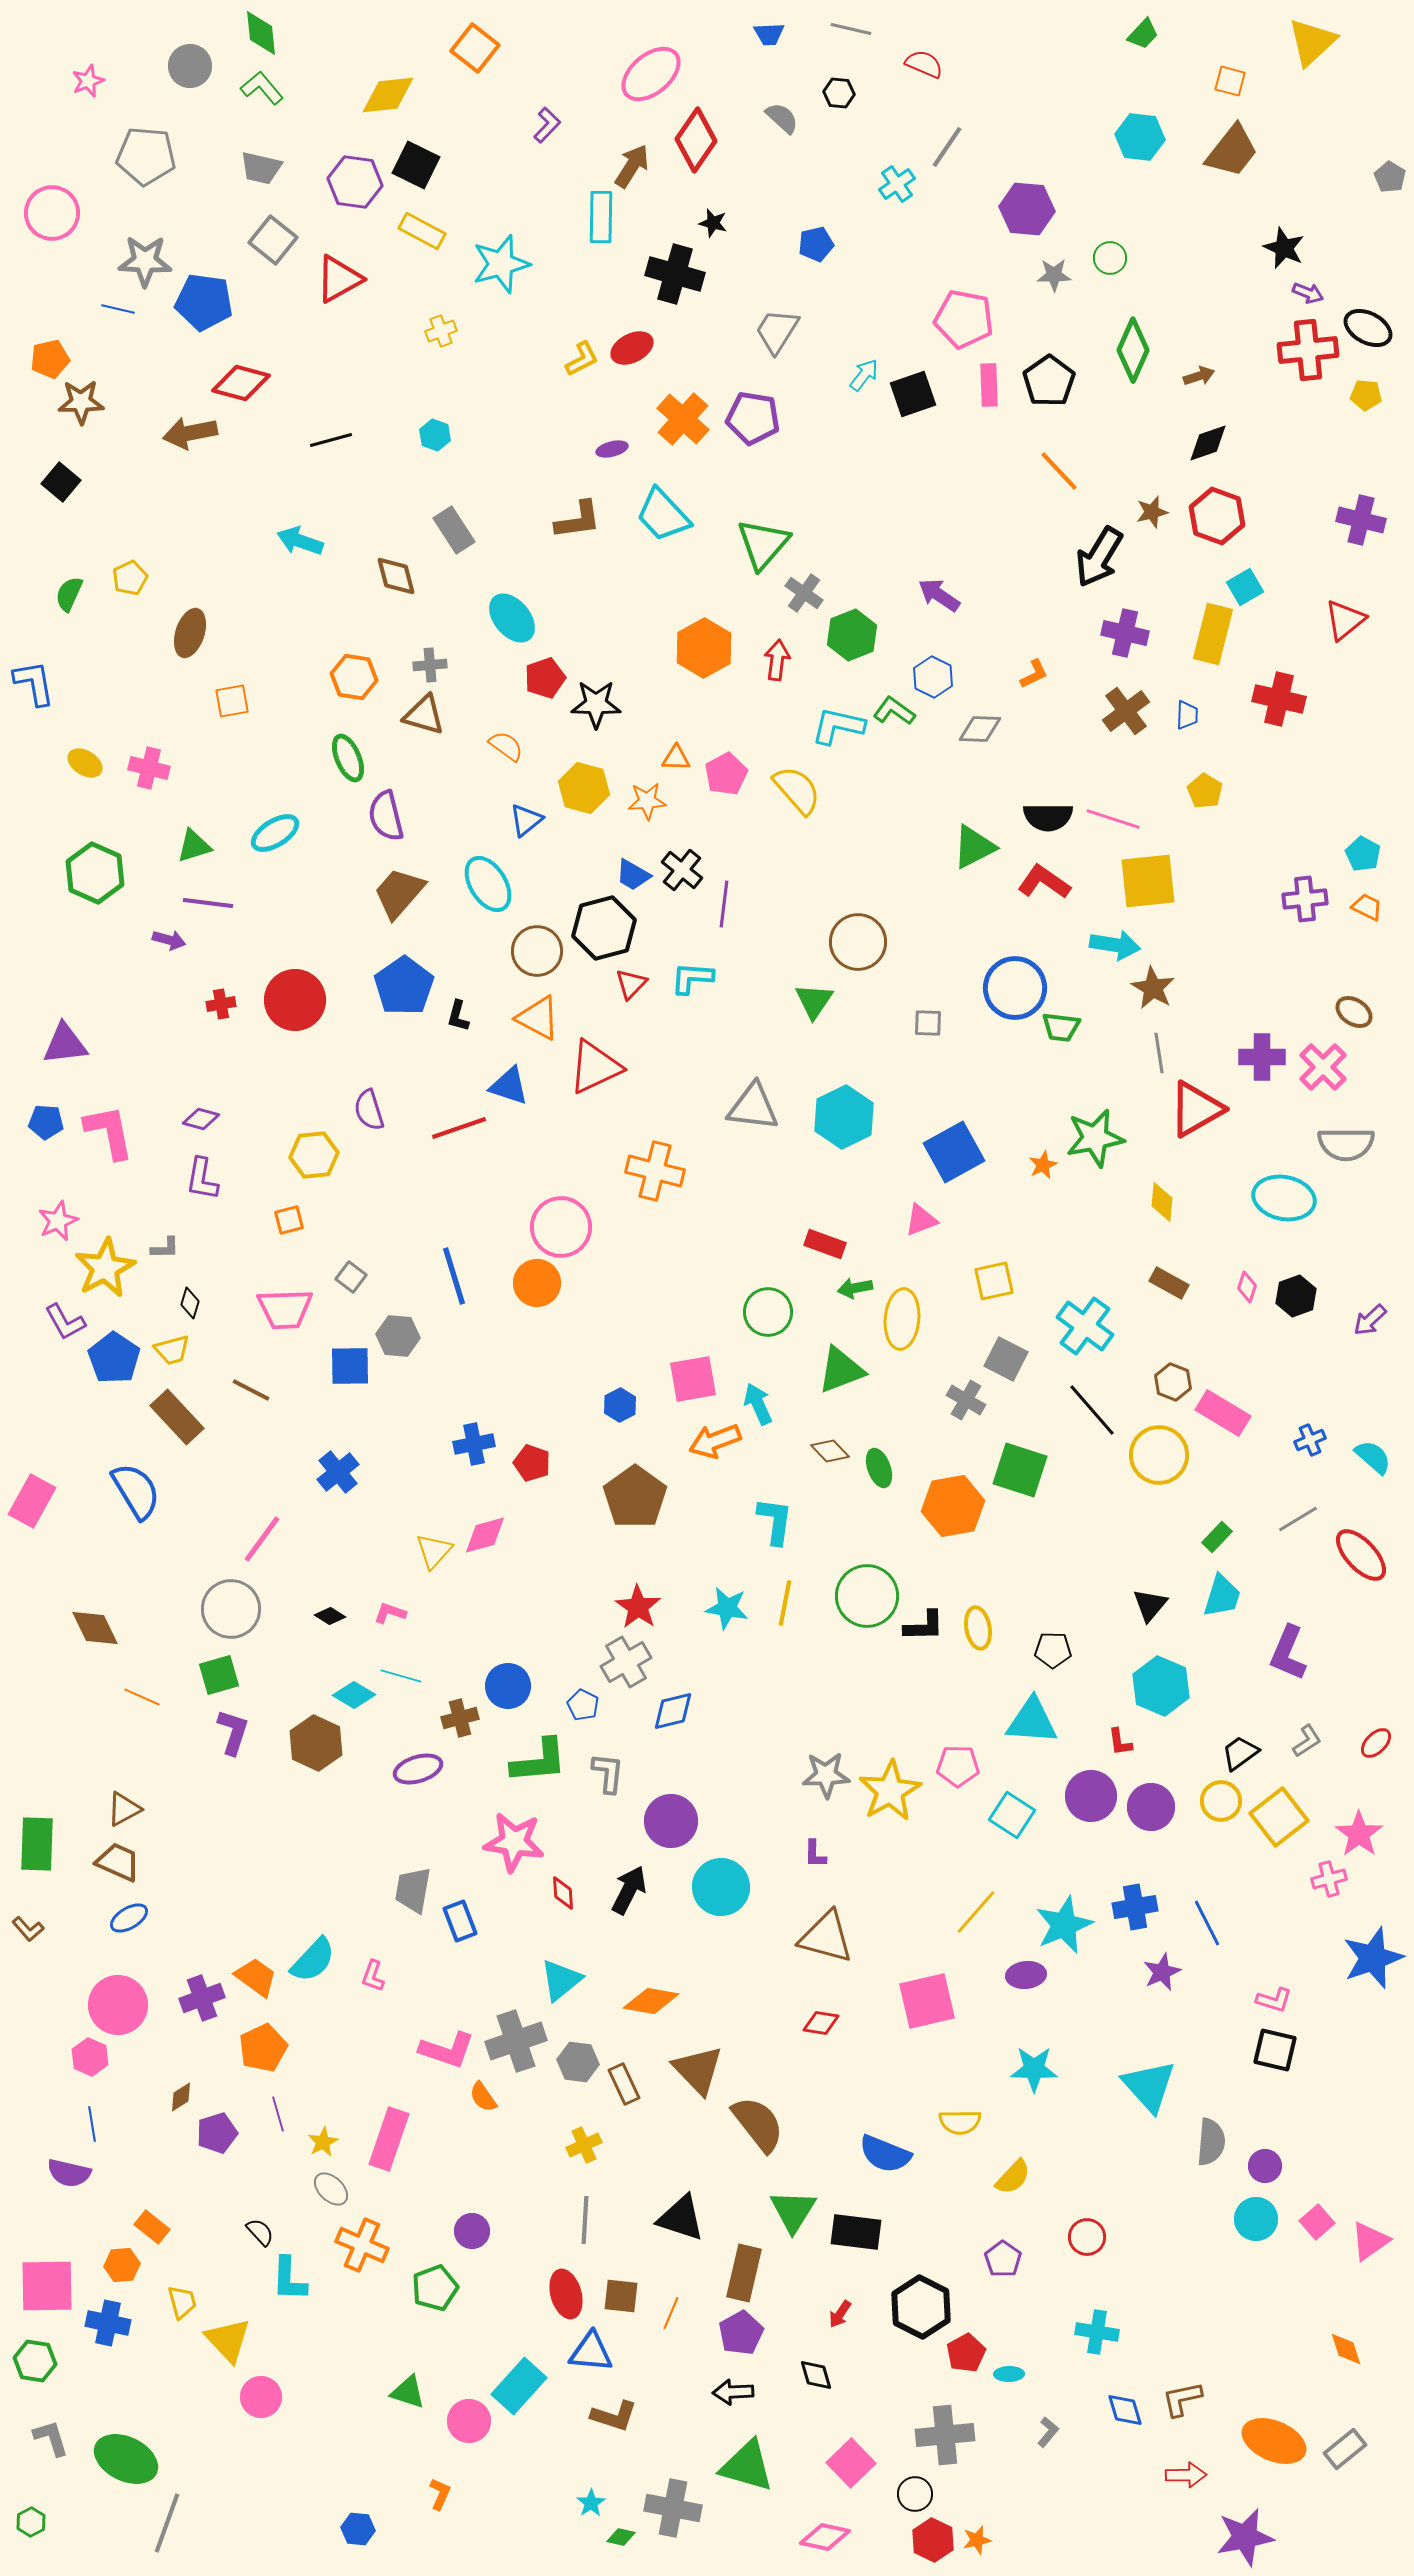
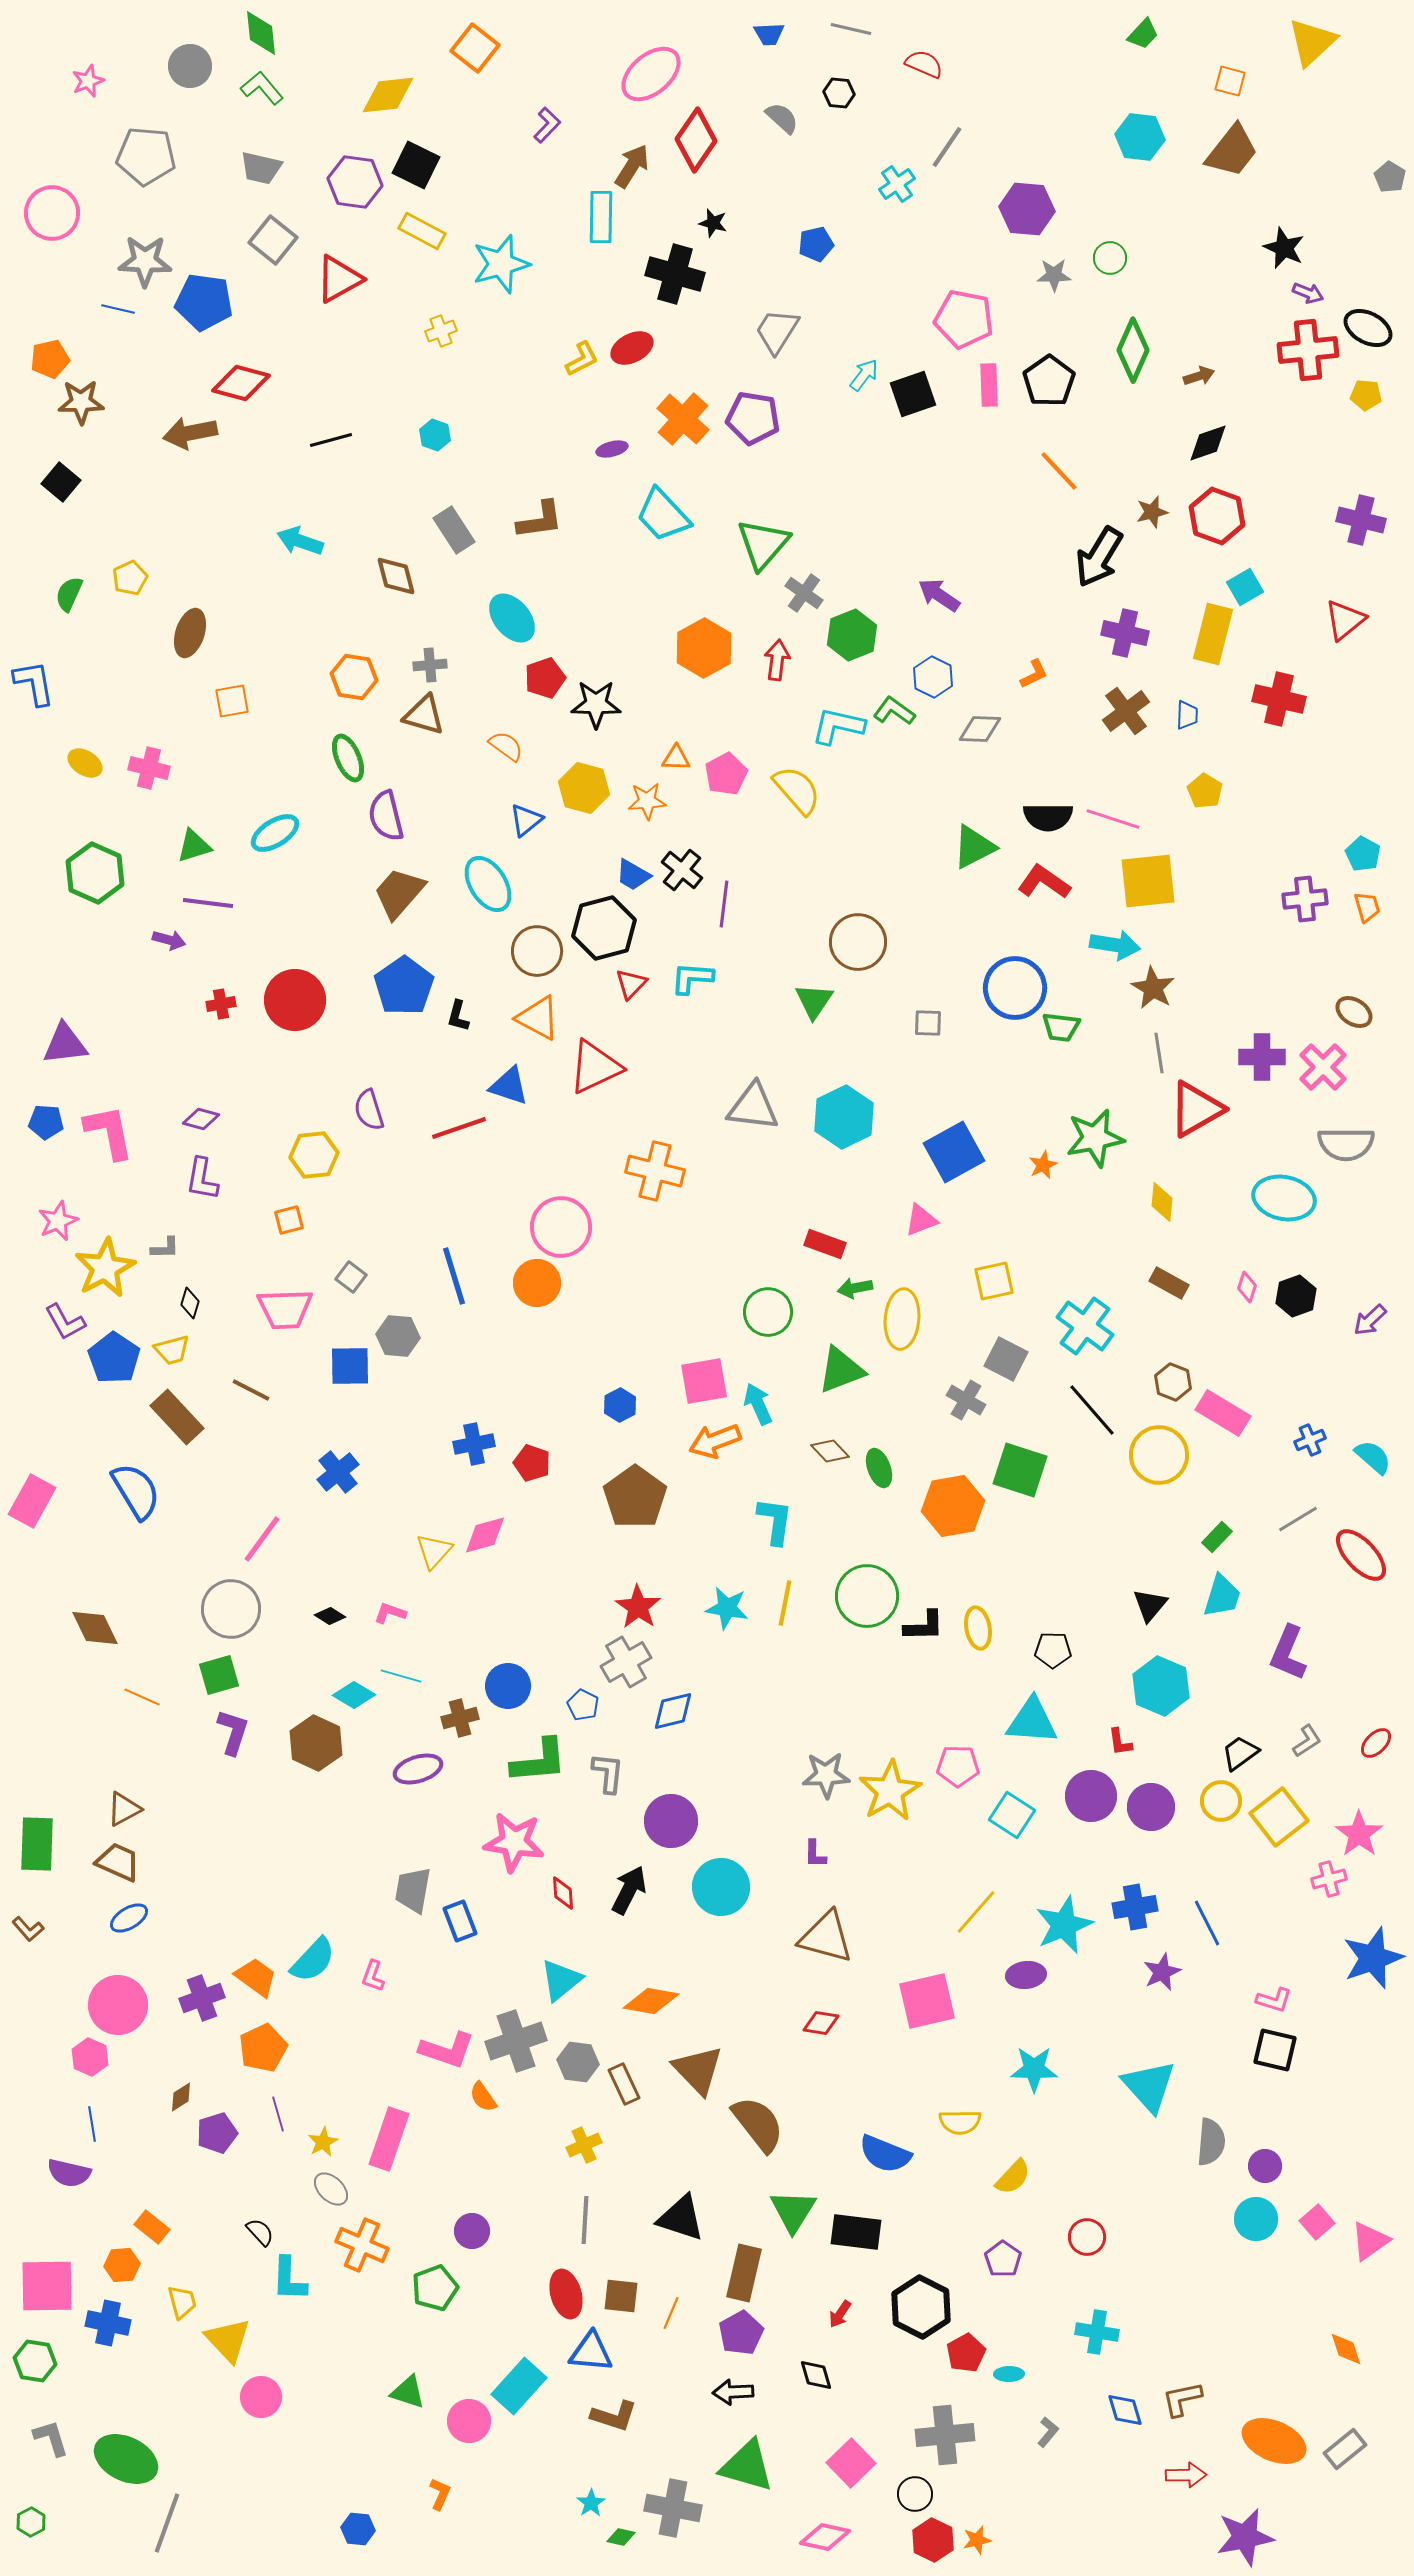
brown L-shape at (578, 520): moved 38 px left
orange trapezoid at (1367, 907): rotated 48 degrees clockwise
pink square at (693, 1379): moved 11 px right, 2 px down
